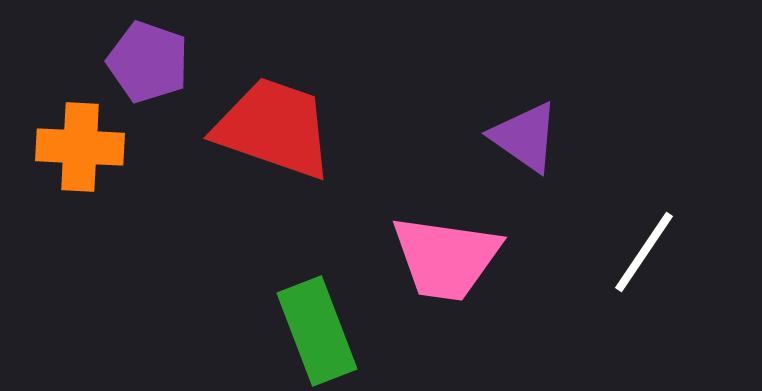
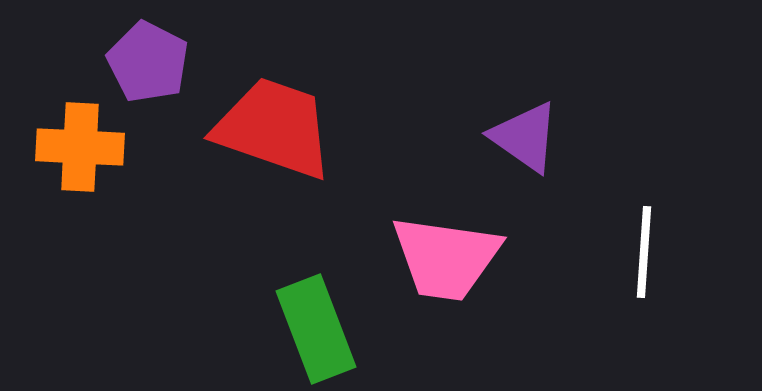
purple pentagon: rotated 8 degrees clockwise
white line: rotated 30 degrees counterclockwise
green rectangle: moved 1 px left, 2 px up
